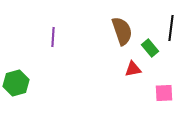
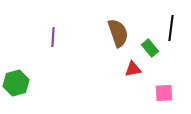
brown semicircle: moved 4 px left, 2 px down
